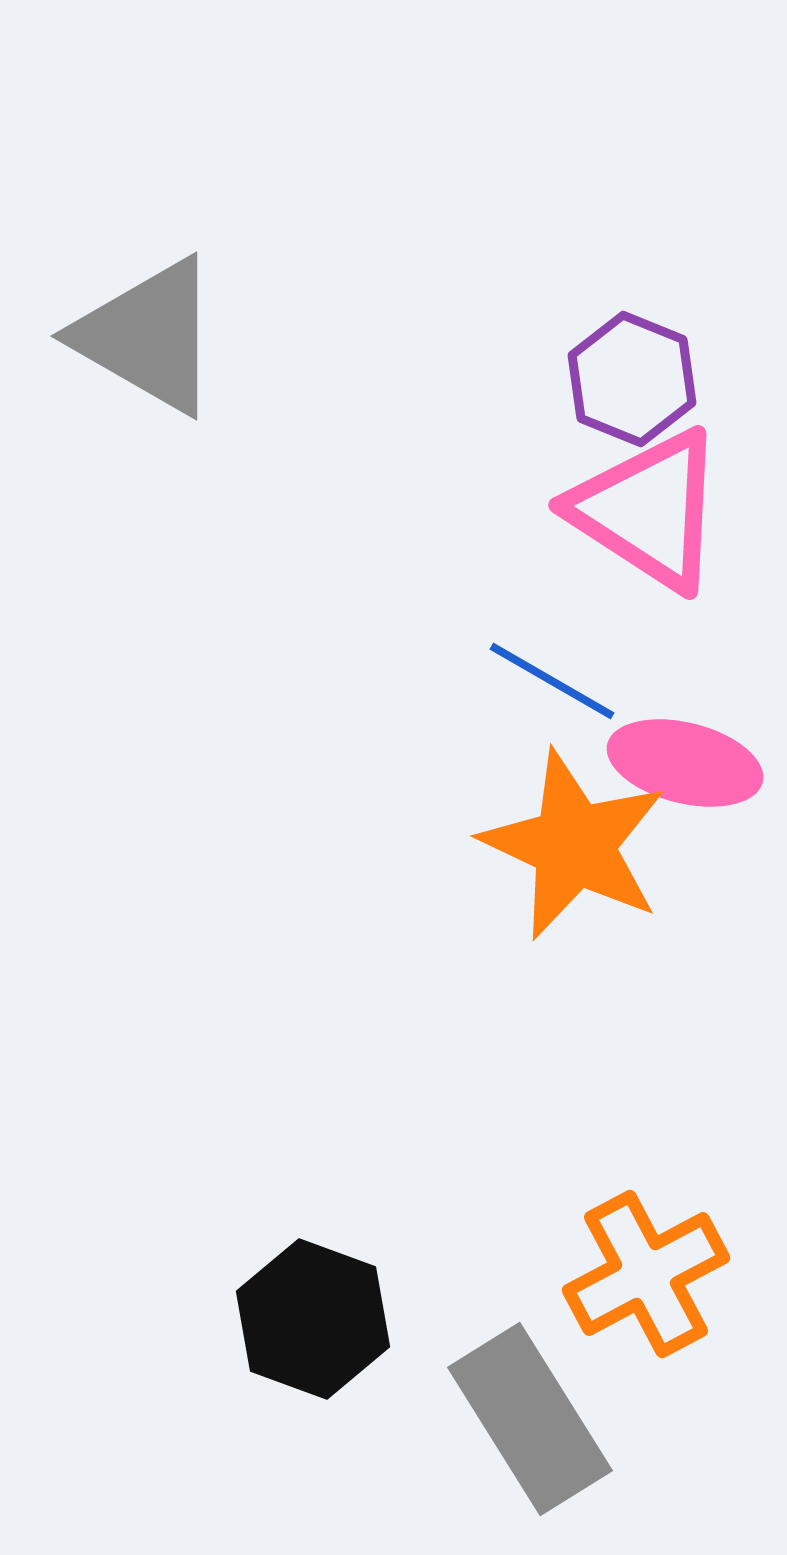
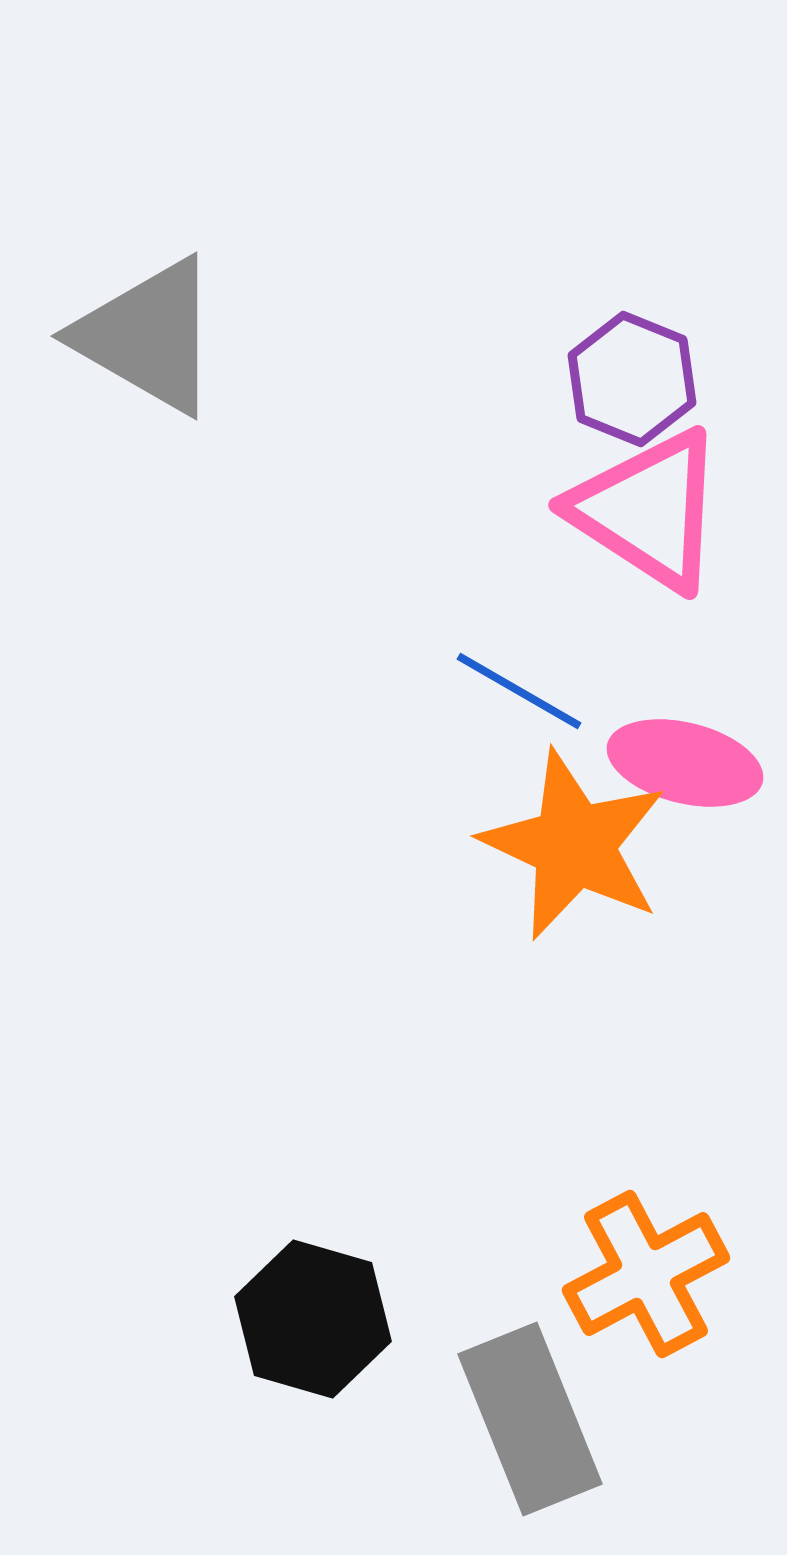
blue line: moved 33 px left, 10 px down
black hexagon: rotated 4 degrees counterclockwise
gray rectangle: rotated 10 degrees clockwise
